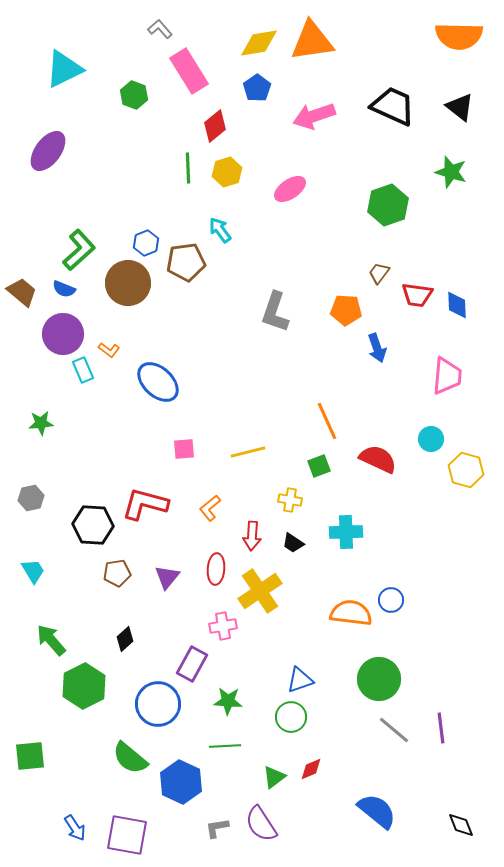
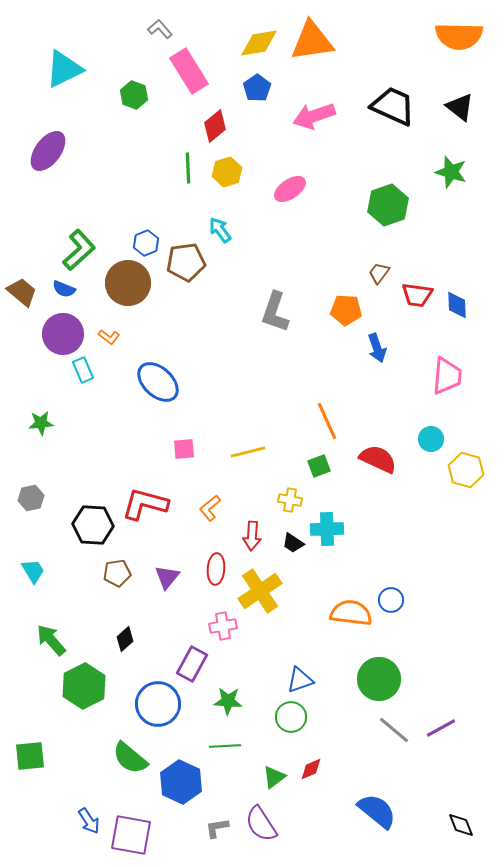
orange L-shape at (109, 350): moved 13 px up
cyan cross at (346, 532): moved 19 px left, 3 px up
purple line at (441, 728): rotated 68 degrees clockwise
blue arrow at (75, 828): moved 14 px right, 7 px up
purple square at (127, 835): moved 4 px right
